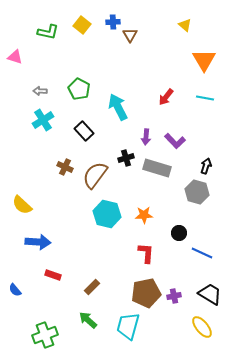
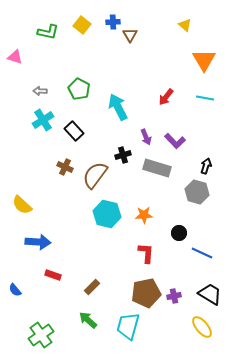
black rectangle: moved 10 px left
purple arrow: rotated 28 degrees counterclockwise
black cross: moved 3 px left, 3 px up
green cross: moved 4 px left; rotated 15 degrees counterclockwise
